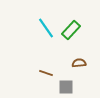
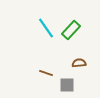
gray square: moved 1 px right, 2 px up
